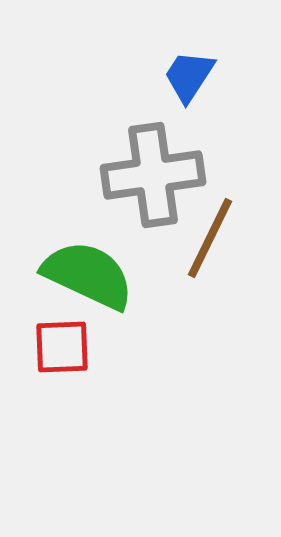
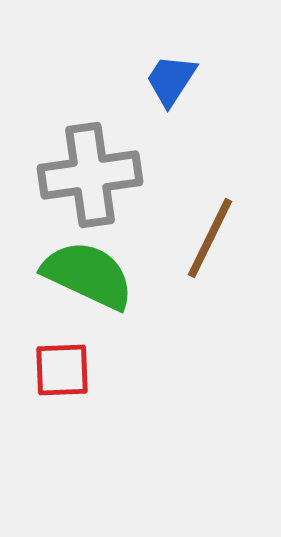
blue trapezoid: moved 18 px left, 4 px down
gray cross: moved 63 px left
red square: moved 23 px down
